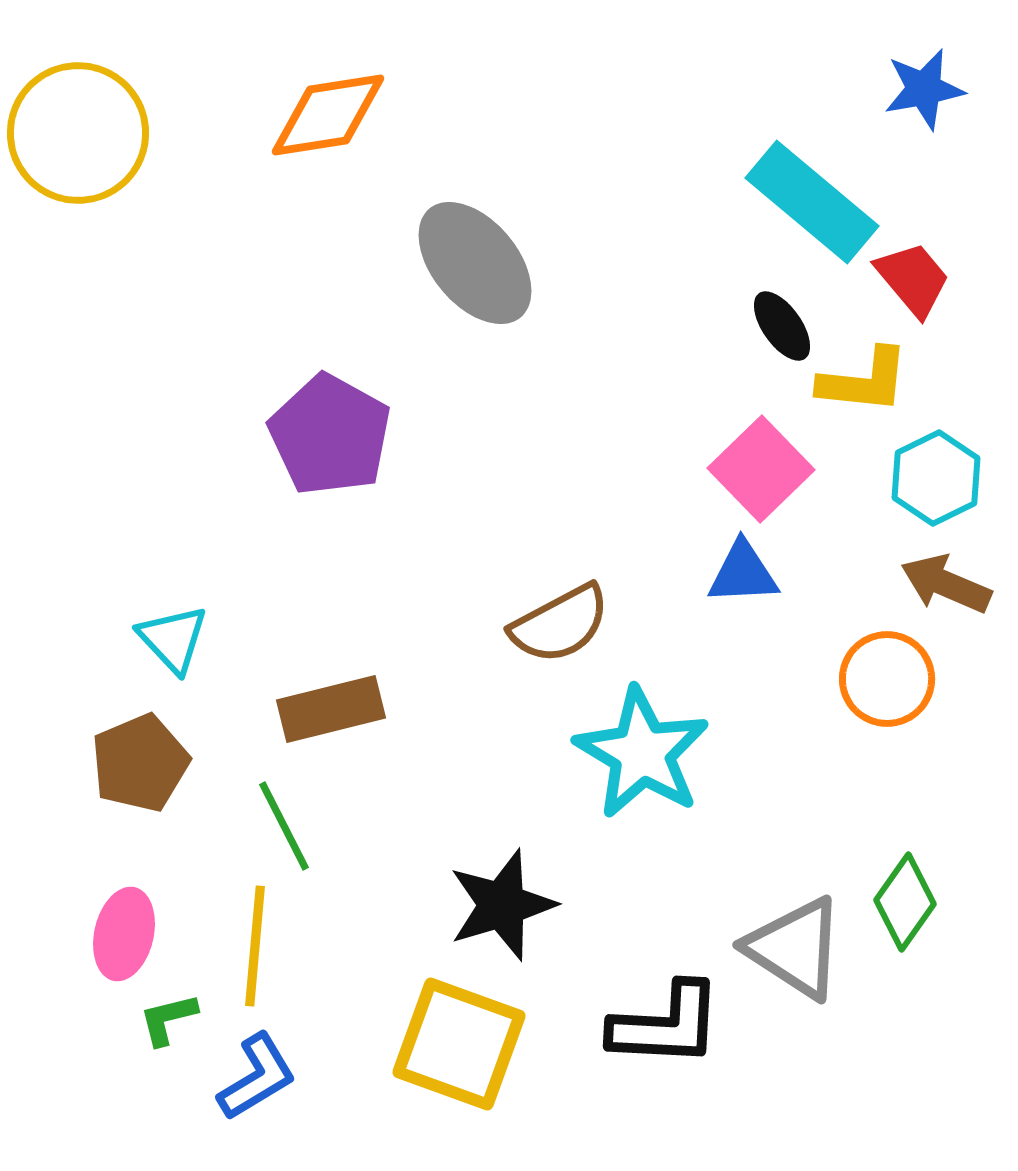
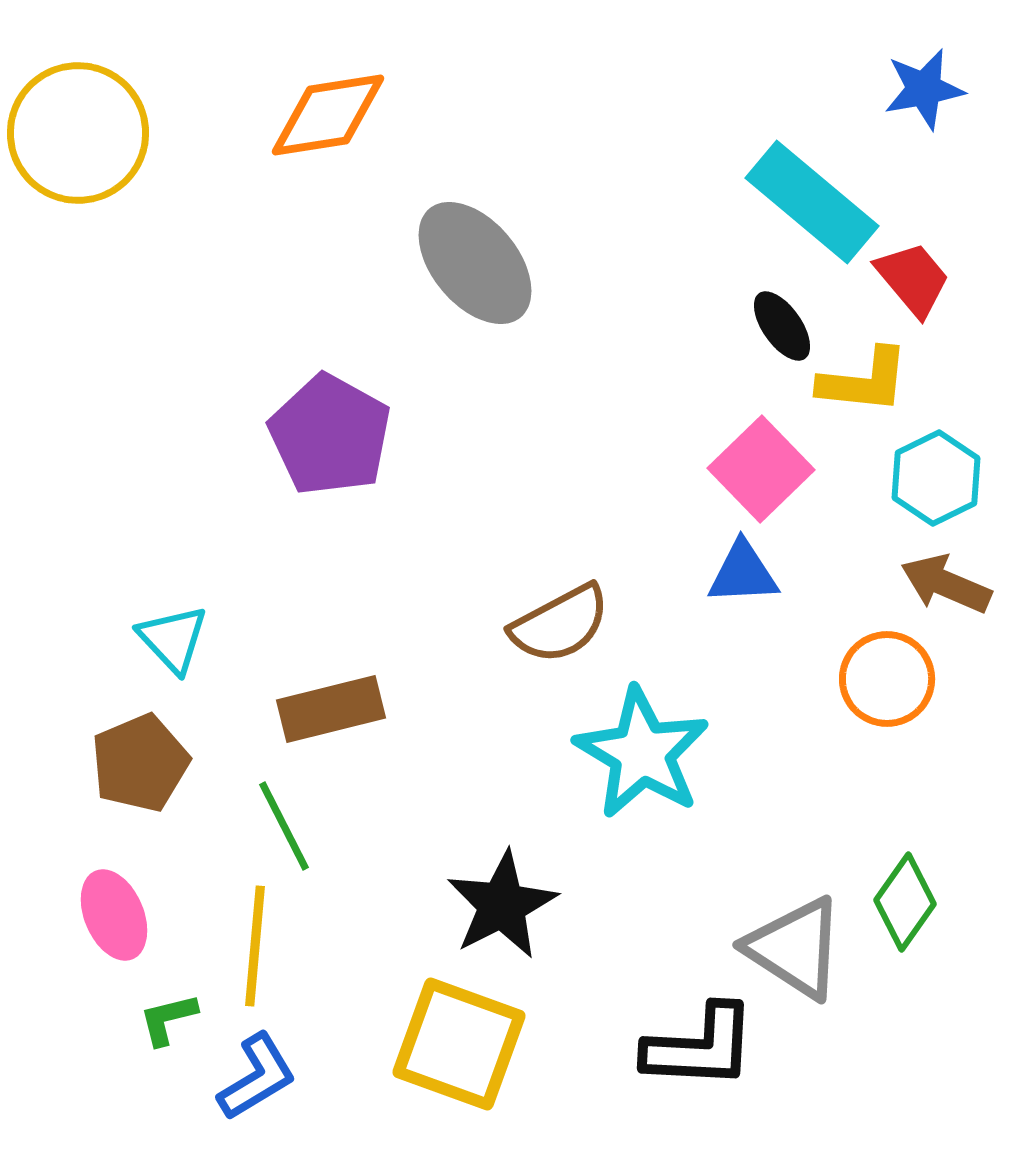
black star: rotated 10 degrees counterclockwise
pink ellipse: moved 10 px left, 19 px up; rotated 36 degrees counterclockwise
black L-shape: moved 34 px right, 22 px down
